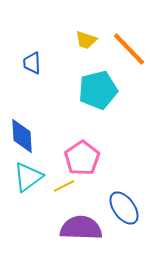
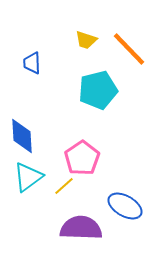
yellow line: rotated 15 degrees counterclockwise
blue ellipse: moved 1 px right, 2 px up; rotated 24 degrees counterclockwise
